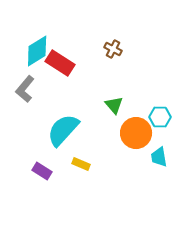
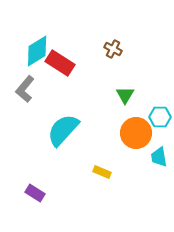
green triangle: moved 11 px right, 10 px up; rotated 12 degrees clockwise
yellow rectangle: moved 21 px right, 8 px down
purple rectangle: moved 7 px left, 22 px down
